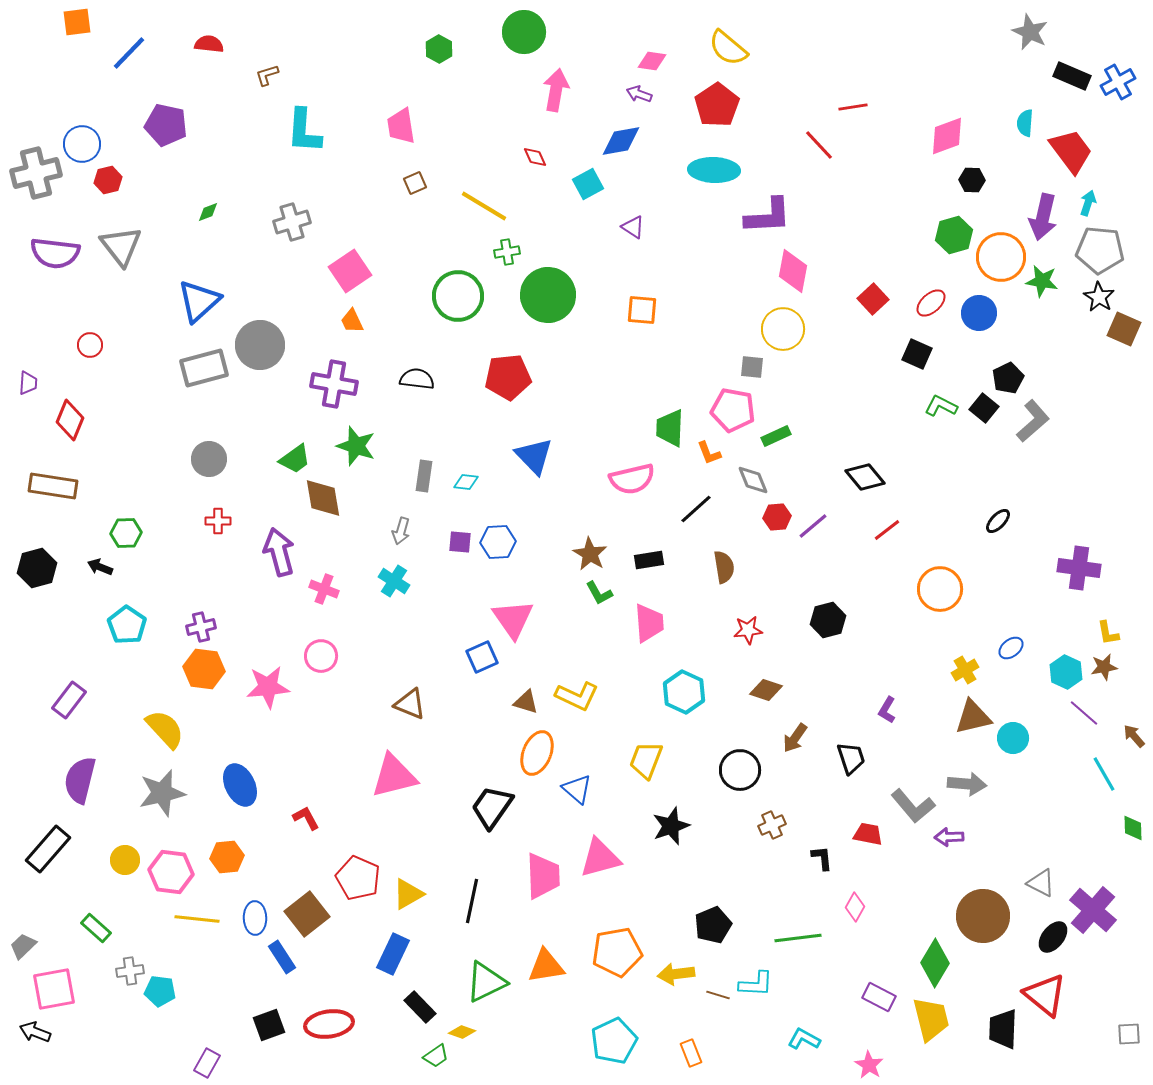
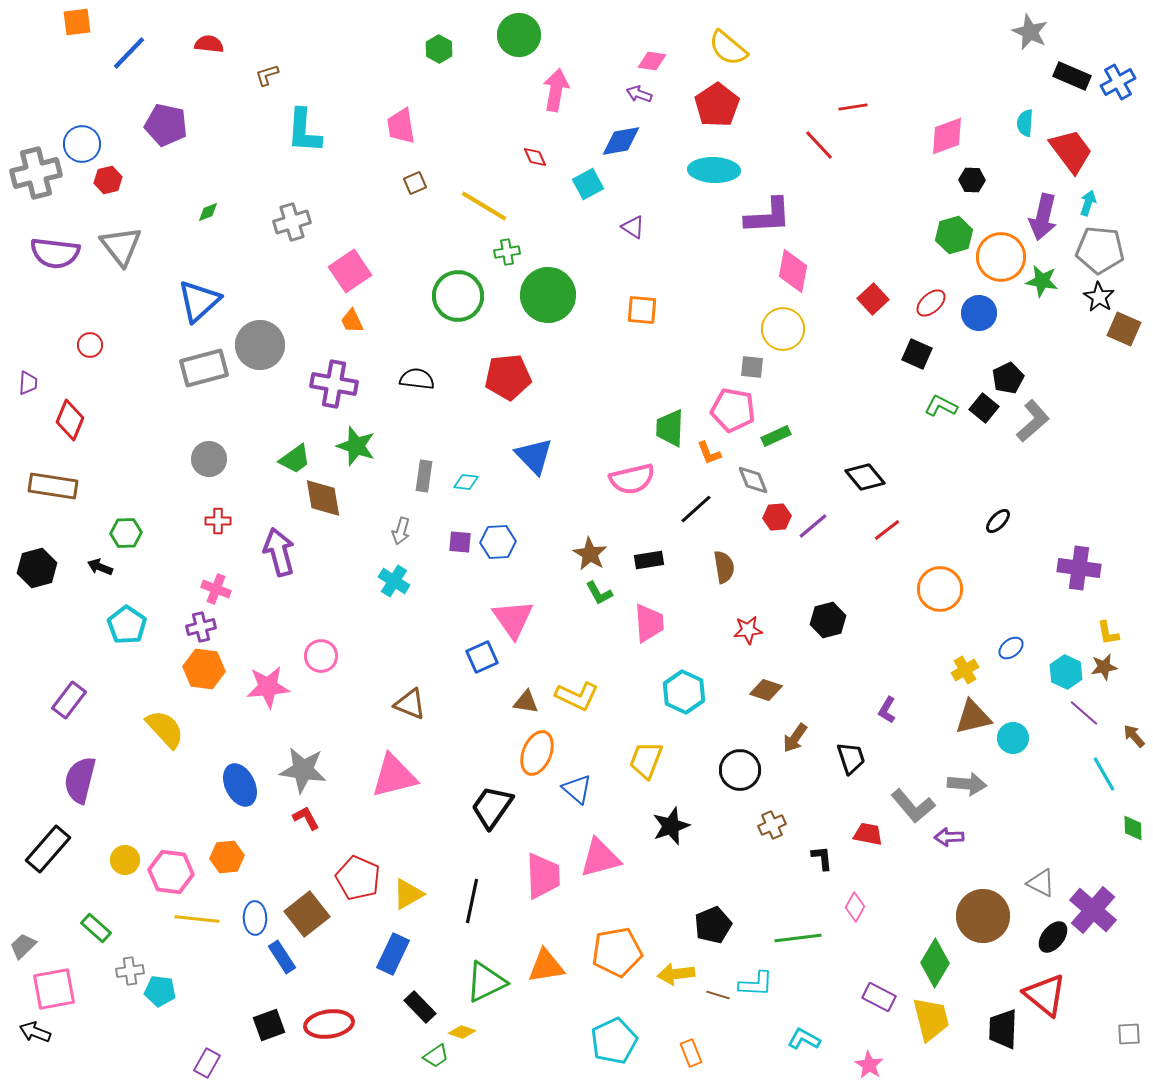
green circle at (524, 32): moved 5 px left, 3 px down
pink cross at (324, 589): moved 108 px left
brown triangle at (526, 702): rotated 8 degrees counterclockwise
gray star at (162, 793): moved 141 px right, 23 px up; rotated 21 degrees clockwise
